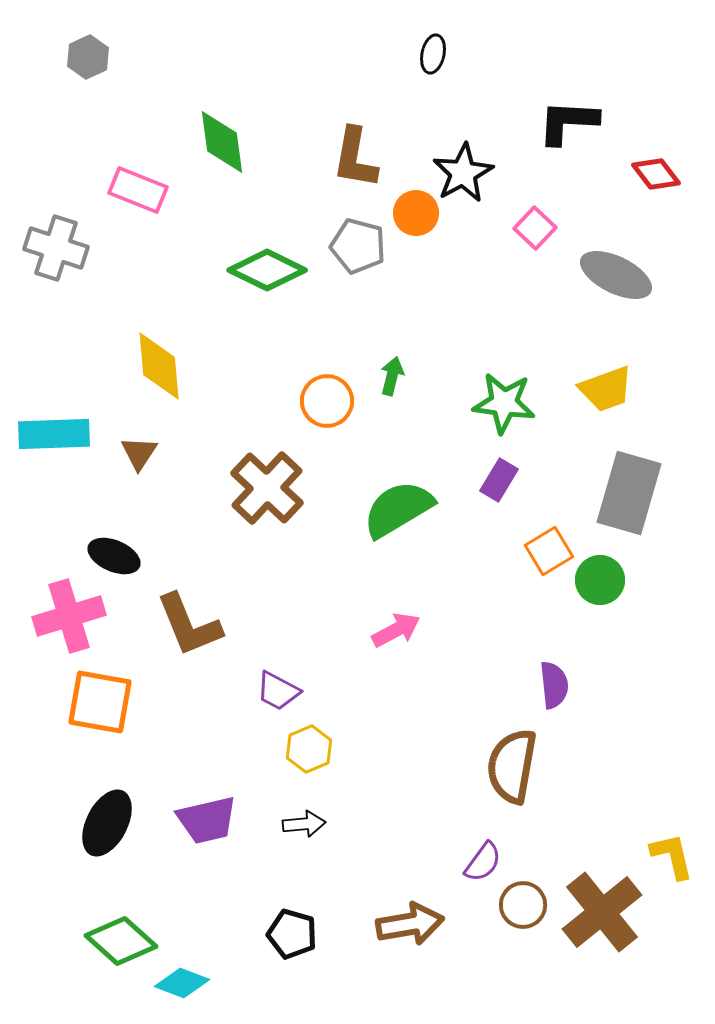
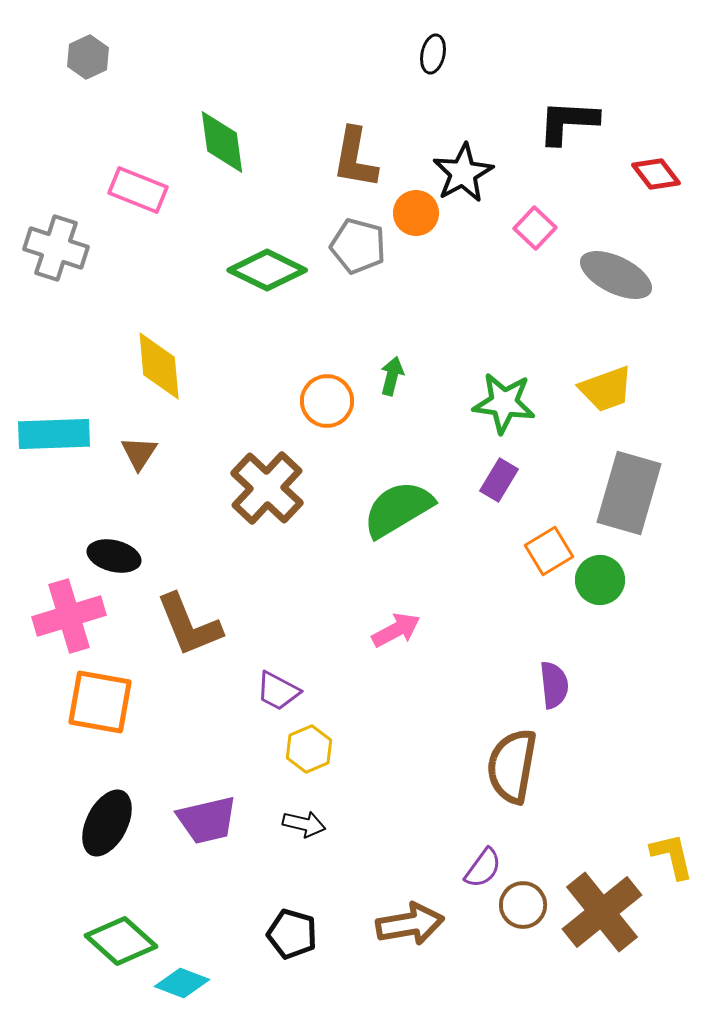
black ellipse at (114, 556): rotated 9 degrees counterclockwise
black arrow at (304, 824): rotated 18 degrees clockwise
purple semicircle at (483, 862): moved 6 px down
